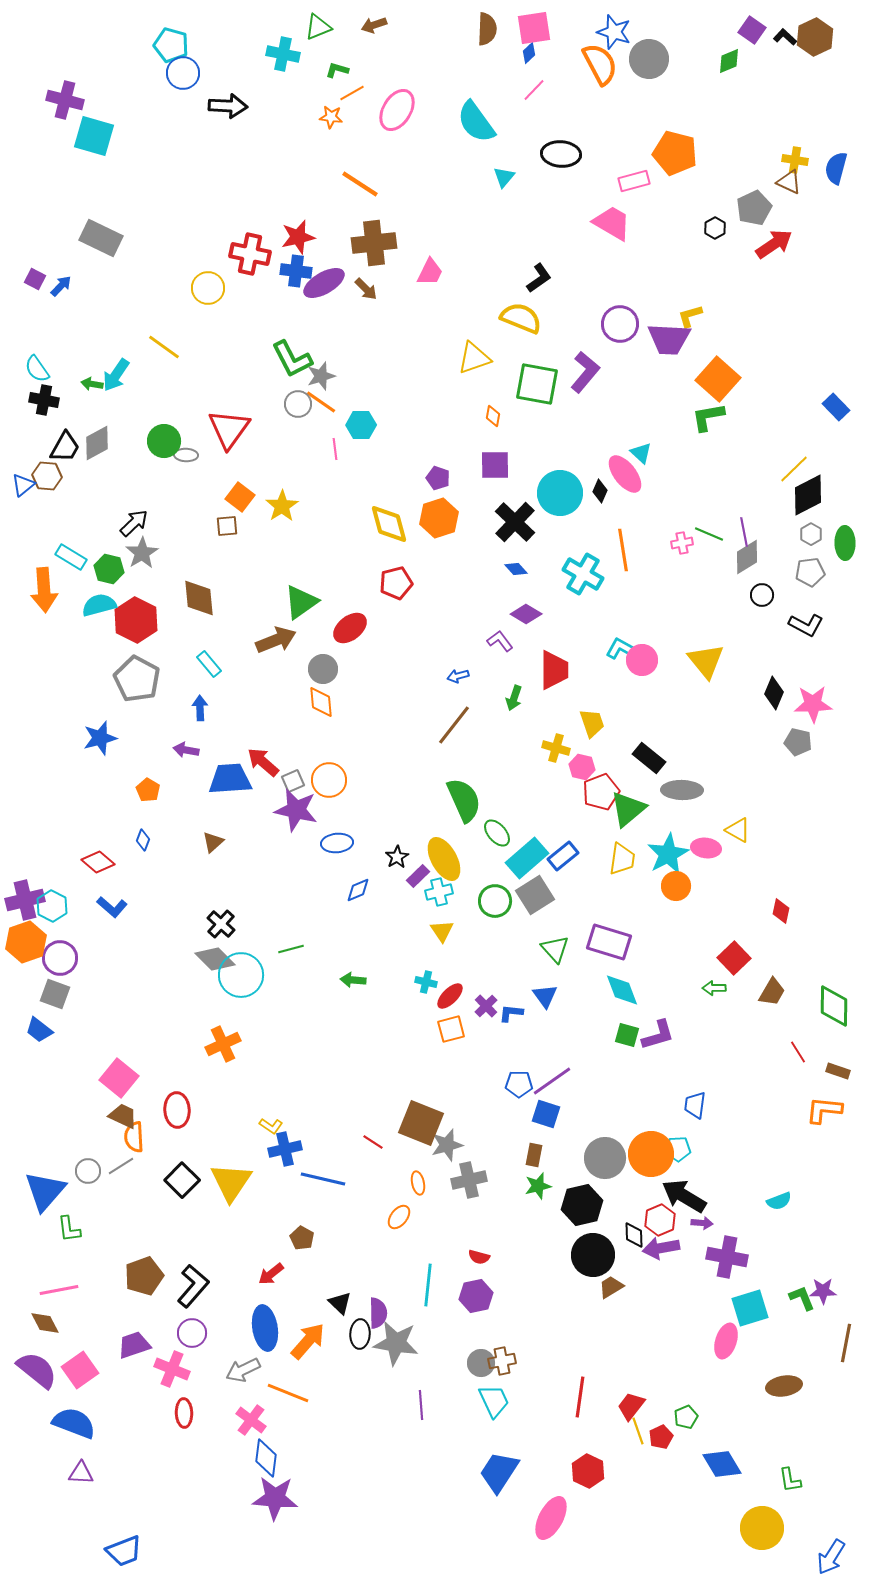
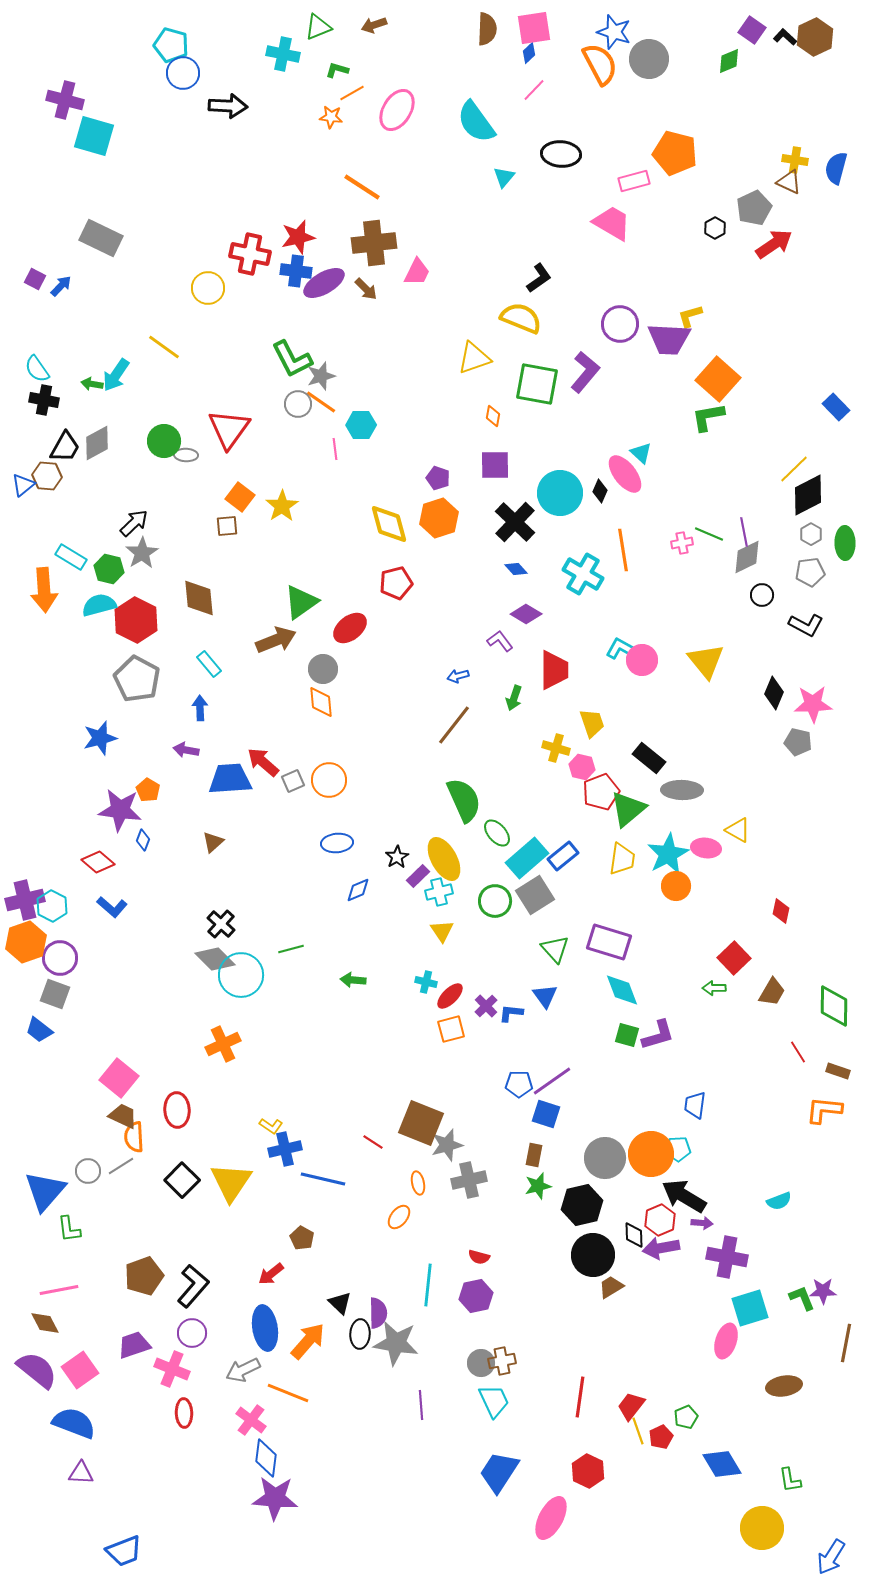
orange line at (360, 184): moved 2 px right, 3 px down
pink trapezoid at (430, 272): moved 13 px left
gray diamond at (747, 557): rotated 6 degrees clockwise
purple star at (296, 810): moved 176 px left; rotated 6 degrees counterclockwise
